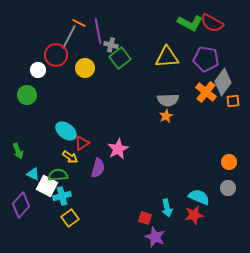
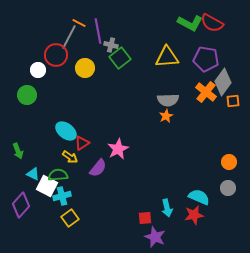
purple semicircle: rotated 24 degrees clockwise
red square: rotated 24 degrees counterclockwise
